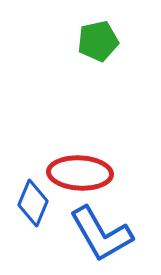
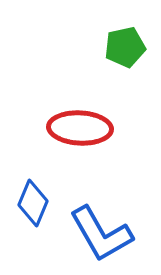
green pentagon: moved 27 px right, 6 px down
red ellipse: moved 45 px up
